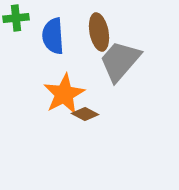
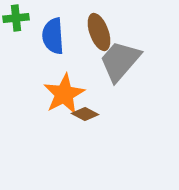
brown ellipse: rotated 9 degrees counterclockwise
